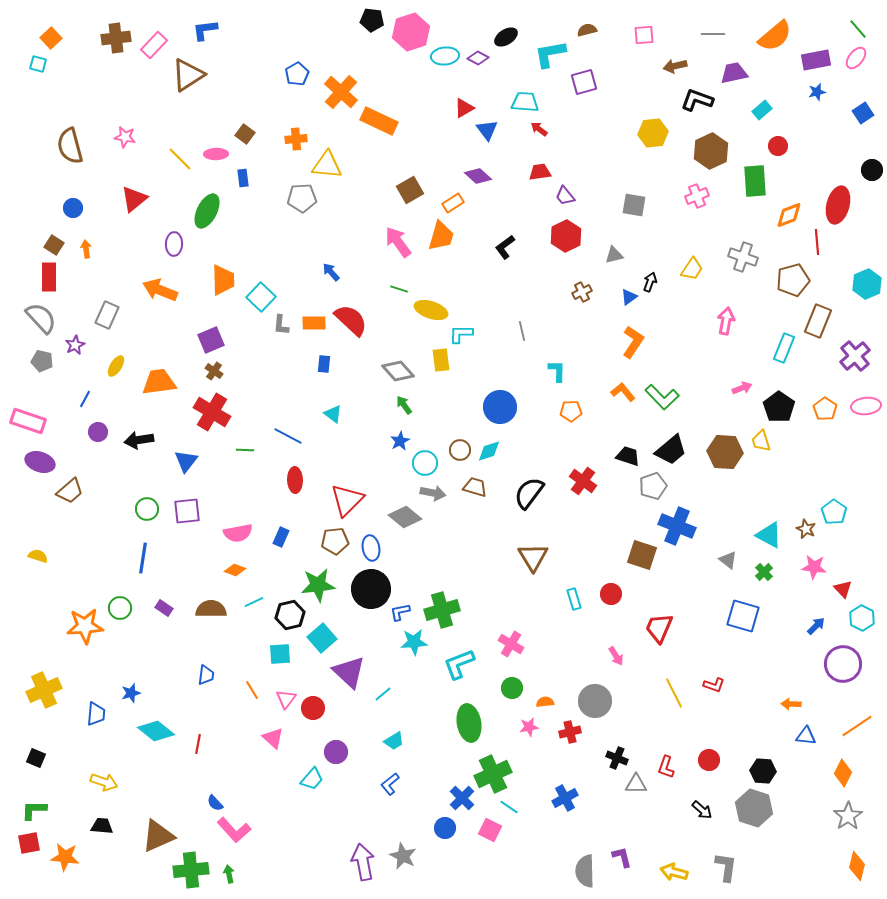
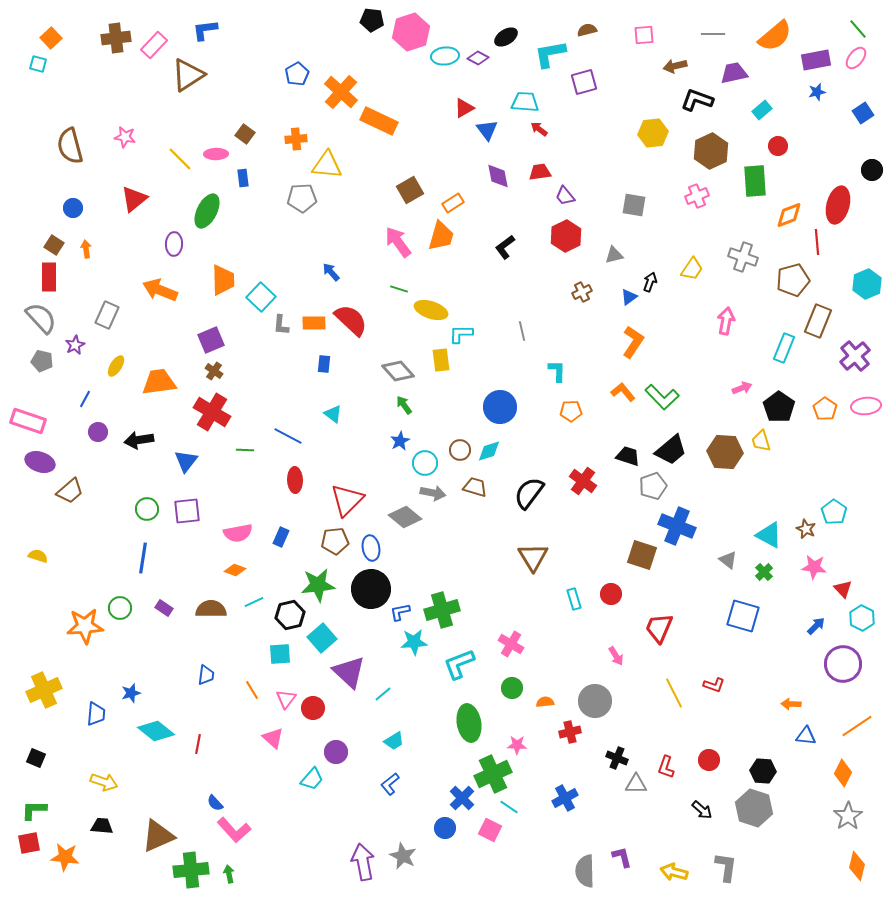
purple diamond at (478, 176): moved 20 px right; rotated 36 degrees clockwise
pink star at (529, 727): moved 12 px left, 18 px down; rotated 12 degrees clockwise
